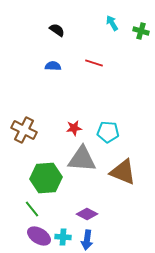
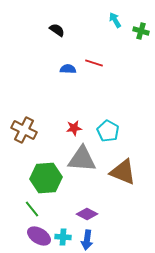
cyan arrow: moved 3 px right, 3 px up
blue semicircle: moved 15 px right, 3 px down
cyan pentagon: moved 1 px up; rotated 25 degrees clockwise
